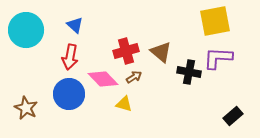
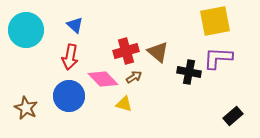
brown triangle: moved 3 px left
blue circle: moved 2 px down
